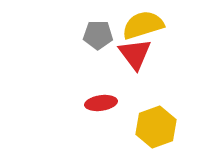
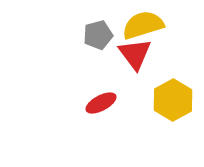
gray pentagon: rotated 16 degrees counterclockwise
red ellipse: rotated 20 degrees counterclockwise
yellow hexagon: moved 17 px right, 27 px up; rotated 9 degrees counterclockwise
